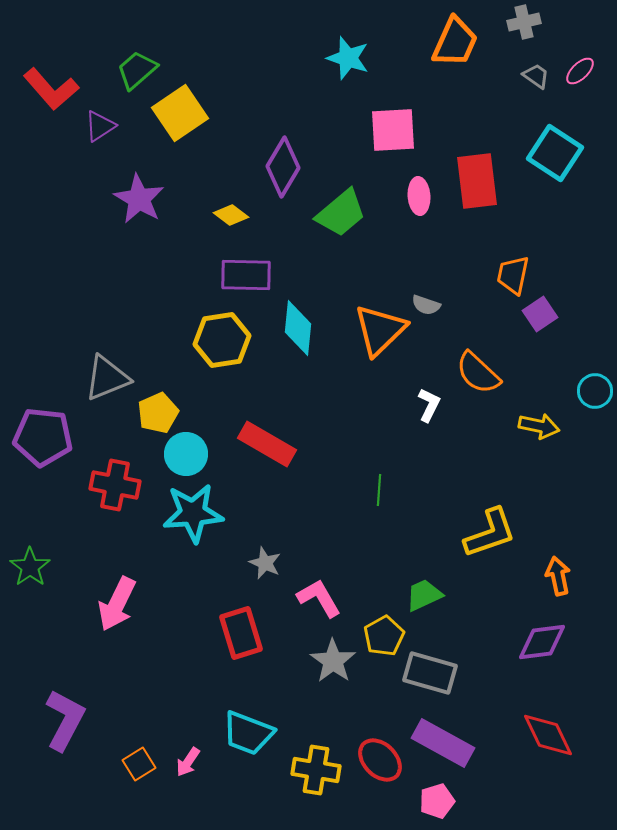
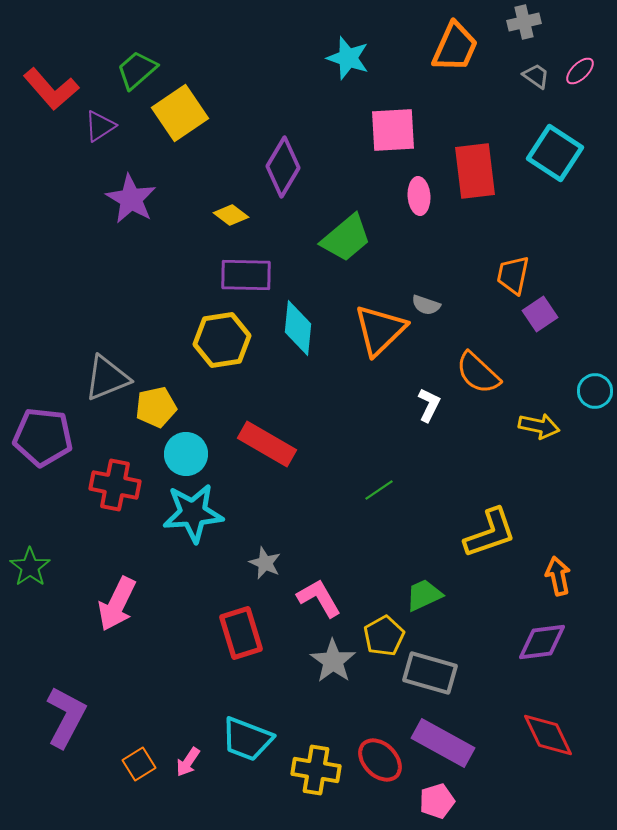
orange trapezoid at (455, 42): moved 5 px down
red rectangle at (477, 181): moved 2 px left, 10 px up
purple star at (139, 199): moved 8 px left
green trapezoid at (341, 213): moved 5 px right, 25 px down
yellow pentagon at (158, 413): moved 2 px left, 6 px up; rotated 12 degrees clockwise
green line at (379, 490): rotated 52 degrees clockwise
purple L-shape at (65, 720): moved 1 px right, 3 px up
cyan trapezoid at (248, 733): moved 1 px left, 6 px down
